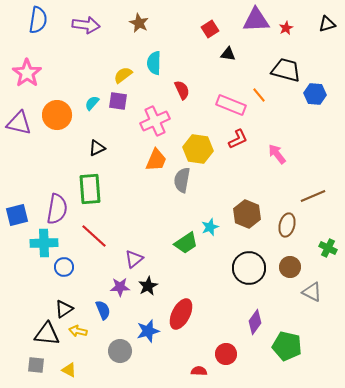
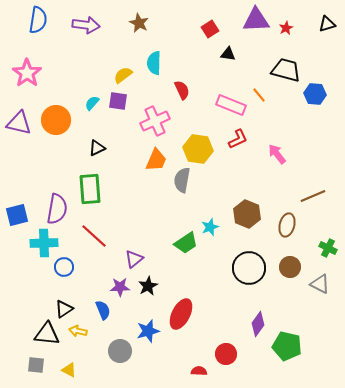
orange circle at (57, 115): moved 1 px left, 5 px down
gray triangle at (312, 292): moved 8 px right, 8 px up
purple diamond at (255, 322): moved 3 px right, 2 px down
